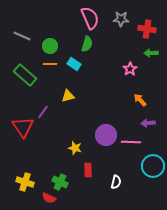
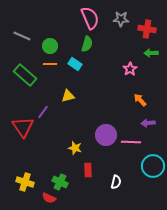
cyan rectangle: moved 1 px right
